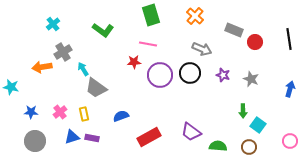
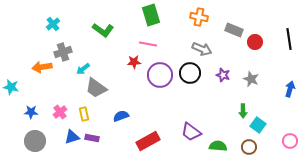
orange cross: moved 4 px right, 1 px down; rotated 30 degrees counterclockwise
gray cross: rotated 12 degrees clockwise
cyan arrow: rotated 96 degrees counterclockwise
red rectangle: moved 1 px left, 4 px down
